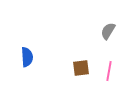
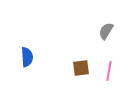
gray semicircle: moved 2 px left
